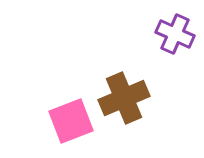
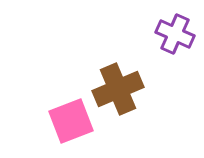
brown cross: moved 6 px left, 9 px up
